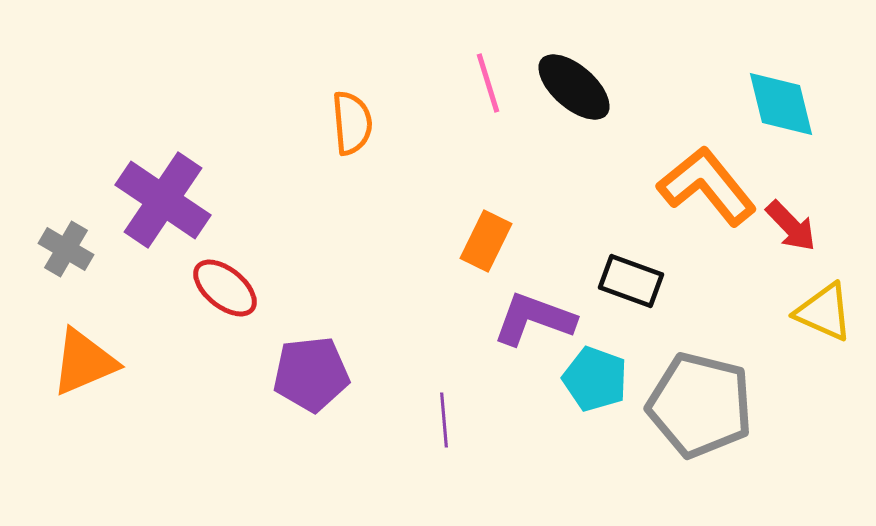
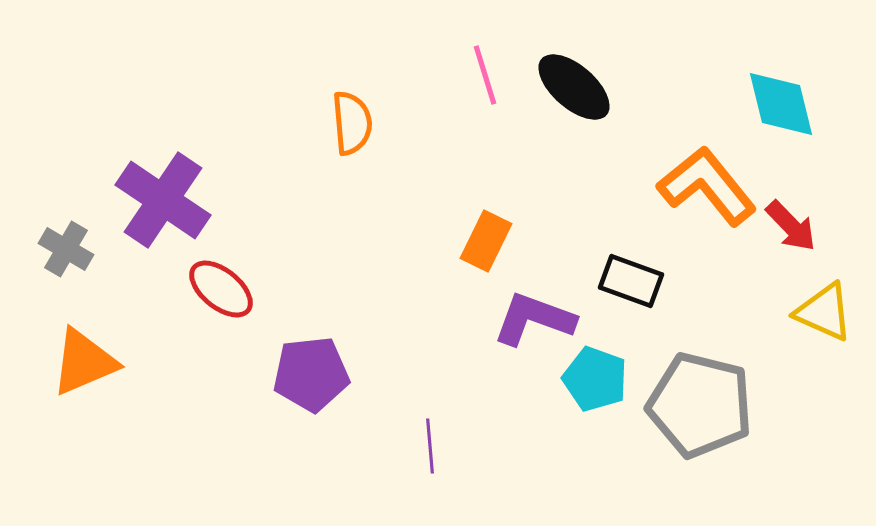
pink line: moved 3 px left, 8 px up
red ellipse: moved 4 px left, 1 px down
purple line: moved 14 px left, 26 px down
